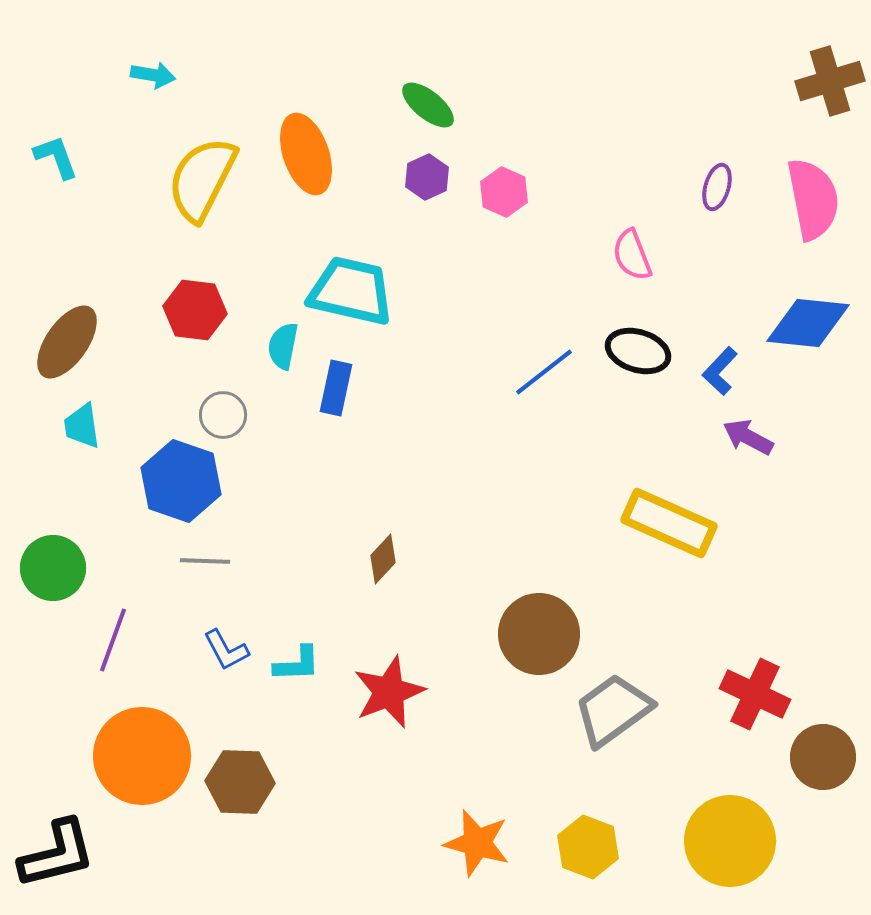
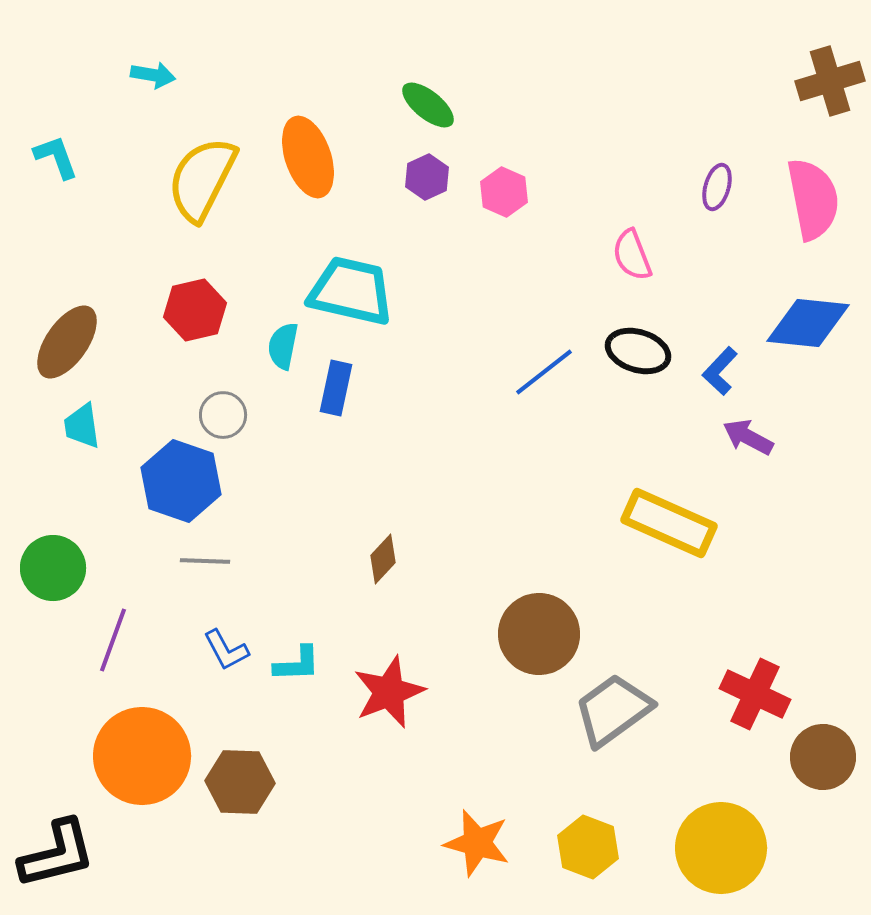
orange ellipse at (306, 154): moved 2 px right, 3 px down
red hexagon at (195, 310): rotated 20 degrees counterclockwise
yellow circle at (730, 841): moved 9 px left, 7 px down
